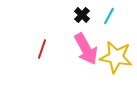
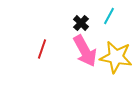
black cross: moved 1 px left, 8 px down
pink arrow: moved 1 px left, 2 px down
